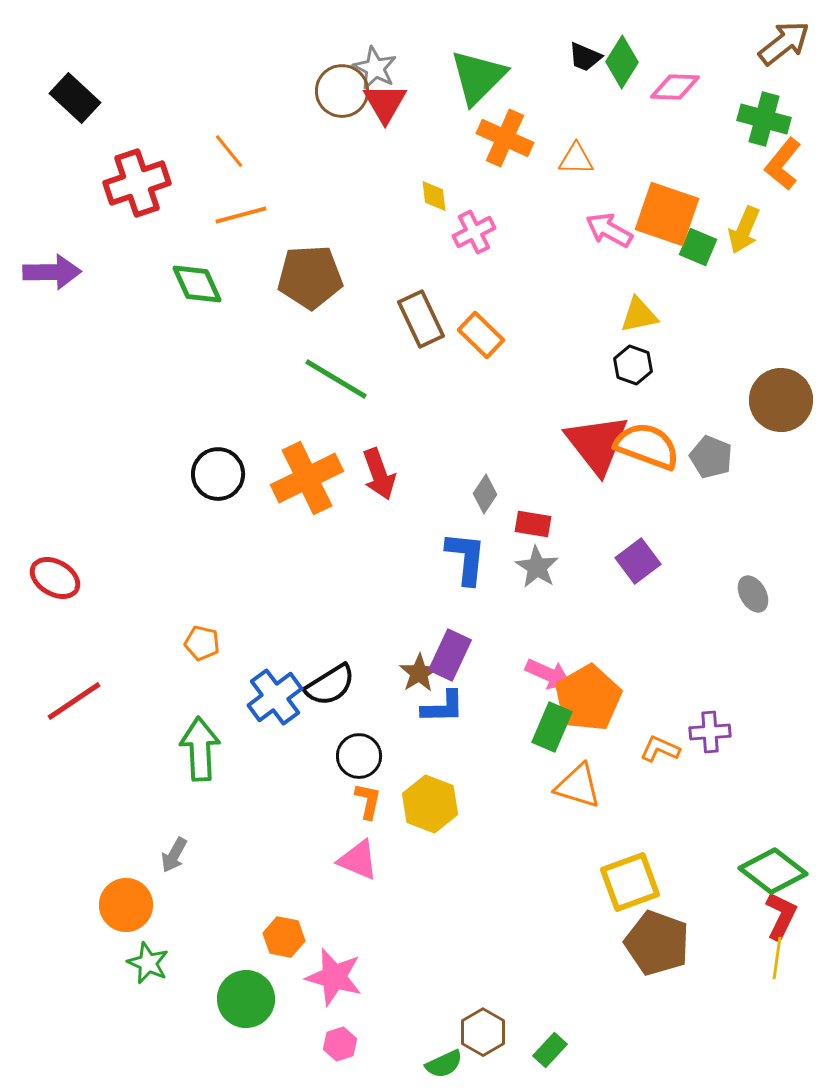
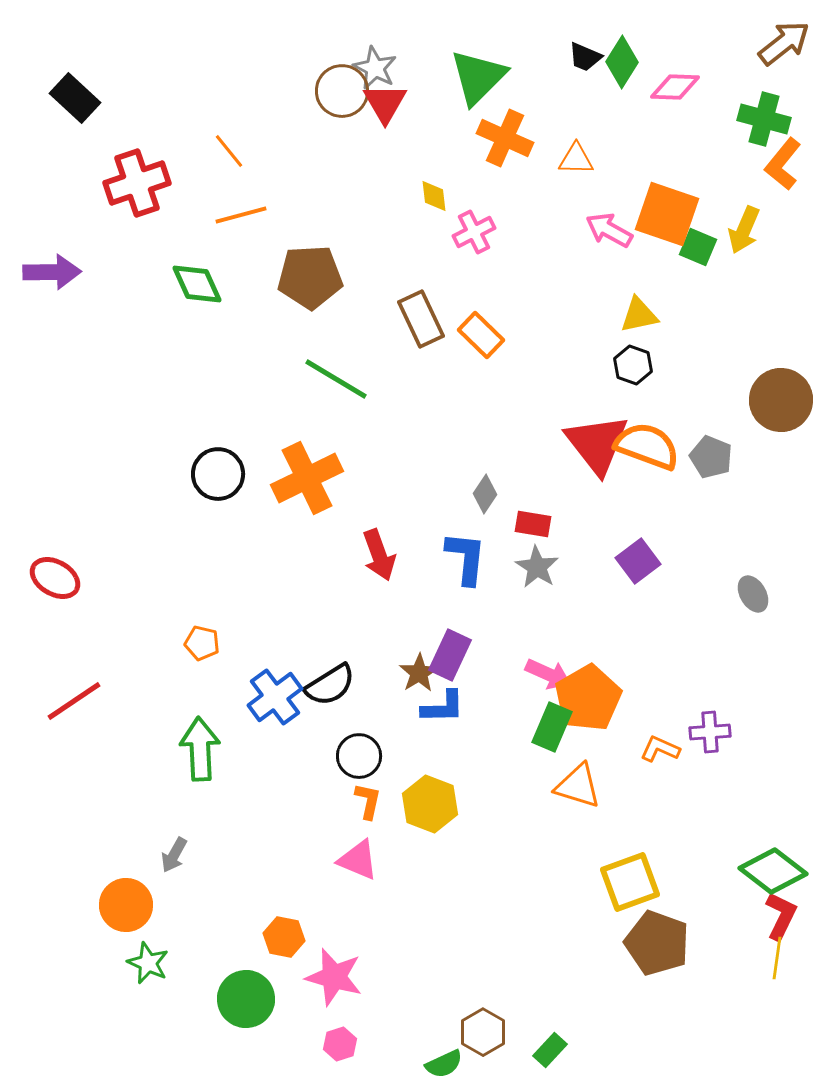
red arrow at (379, 474): moved 81 px down
